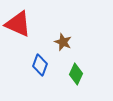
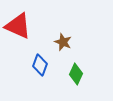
red triangle: moved 2 px down
